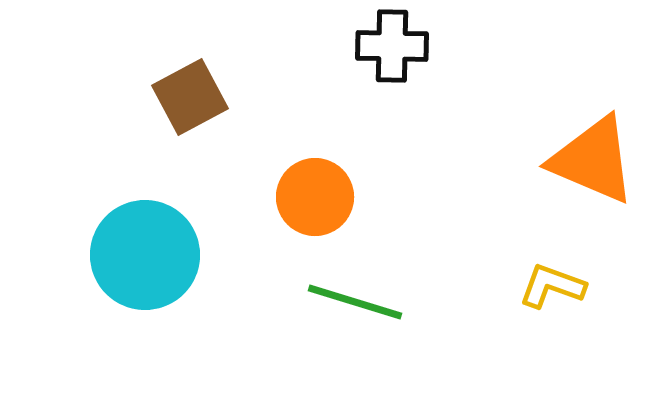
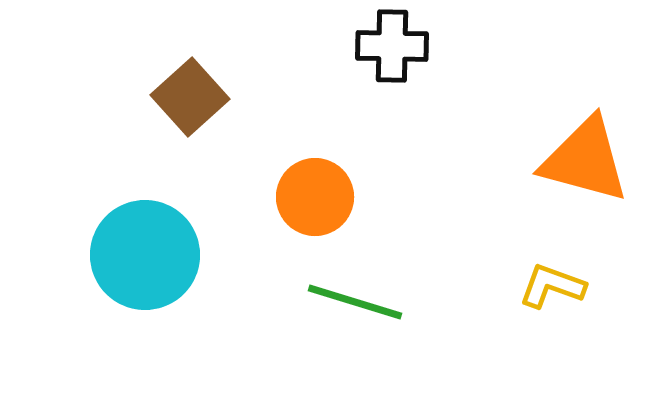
brown square: rotated 14 degrees counterclockwise
orange triangle: moved 8 px left; rotated 8 degrees counterclockwise
